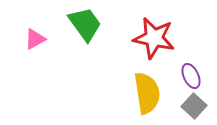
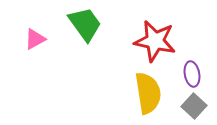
red star: moved 1 px right, 3 px down
purple ellipse: moved 1 px right, 2 px up; rotated 15 degrees clockwise
yellow semicircle: moved 1 px right
